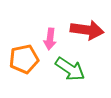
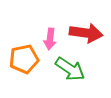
red arrow: moved 1 px left, 3 px down
